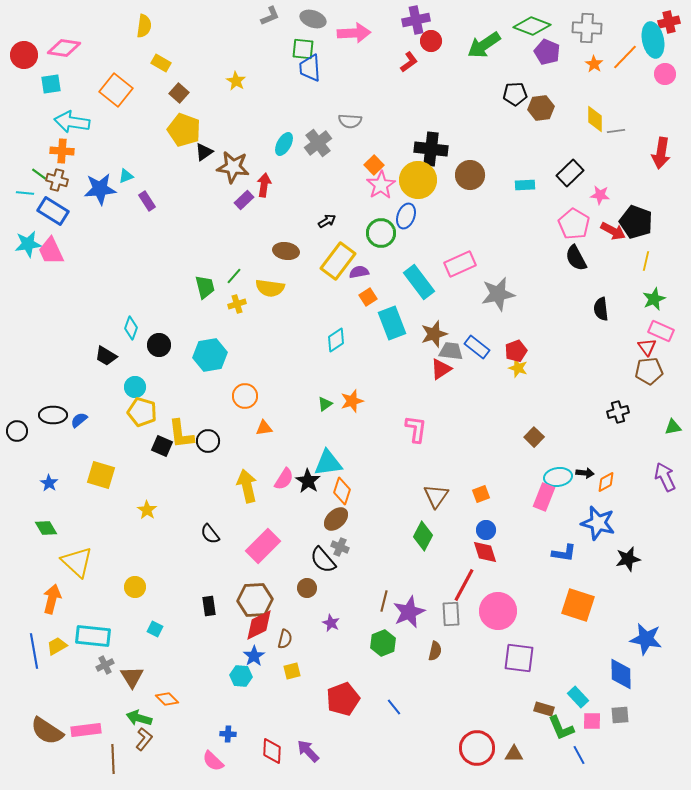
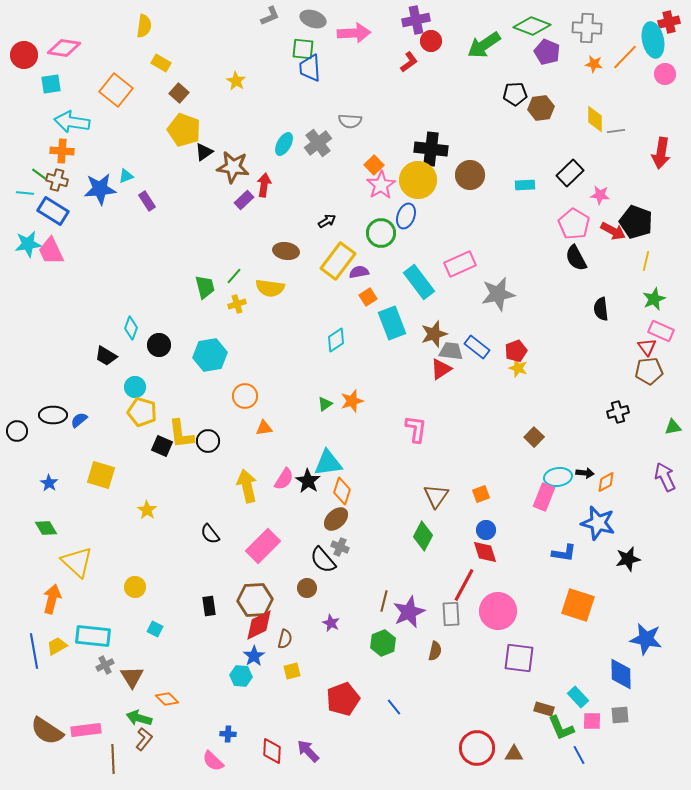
orange star at (594, 64): rotated 24 degrees counterclockwise
